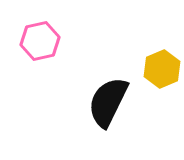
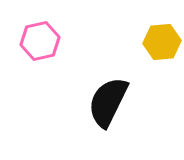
yellow hexagon: moved 27 px up; rotated 18 degrees clockwise
